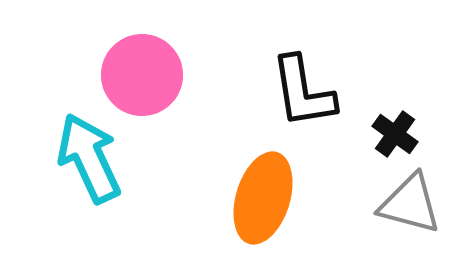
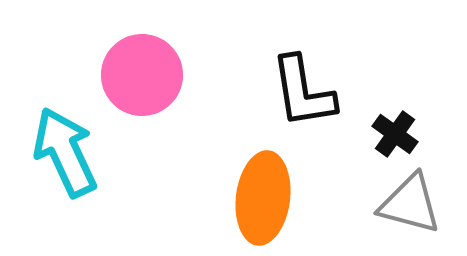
cyan arrow: moved 24 px left, 6 px up
orange ellipse: rotated 10 degrees counterclockwise
